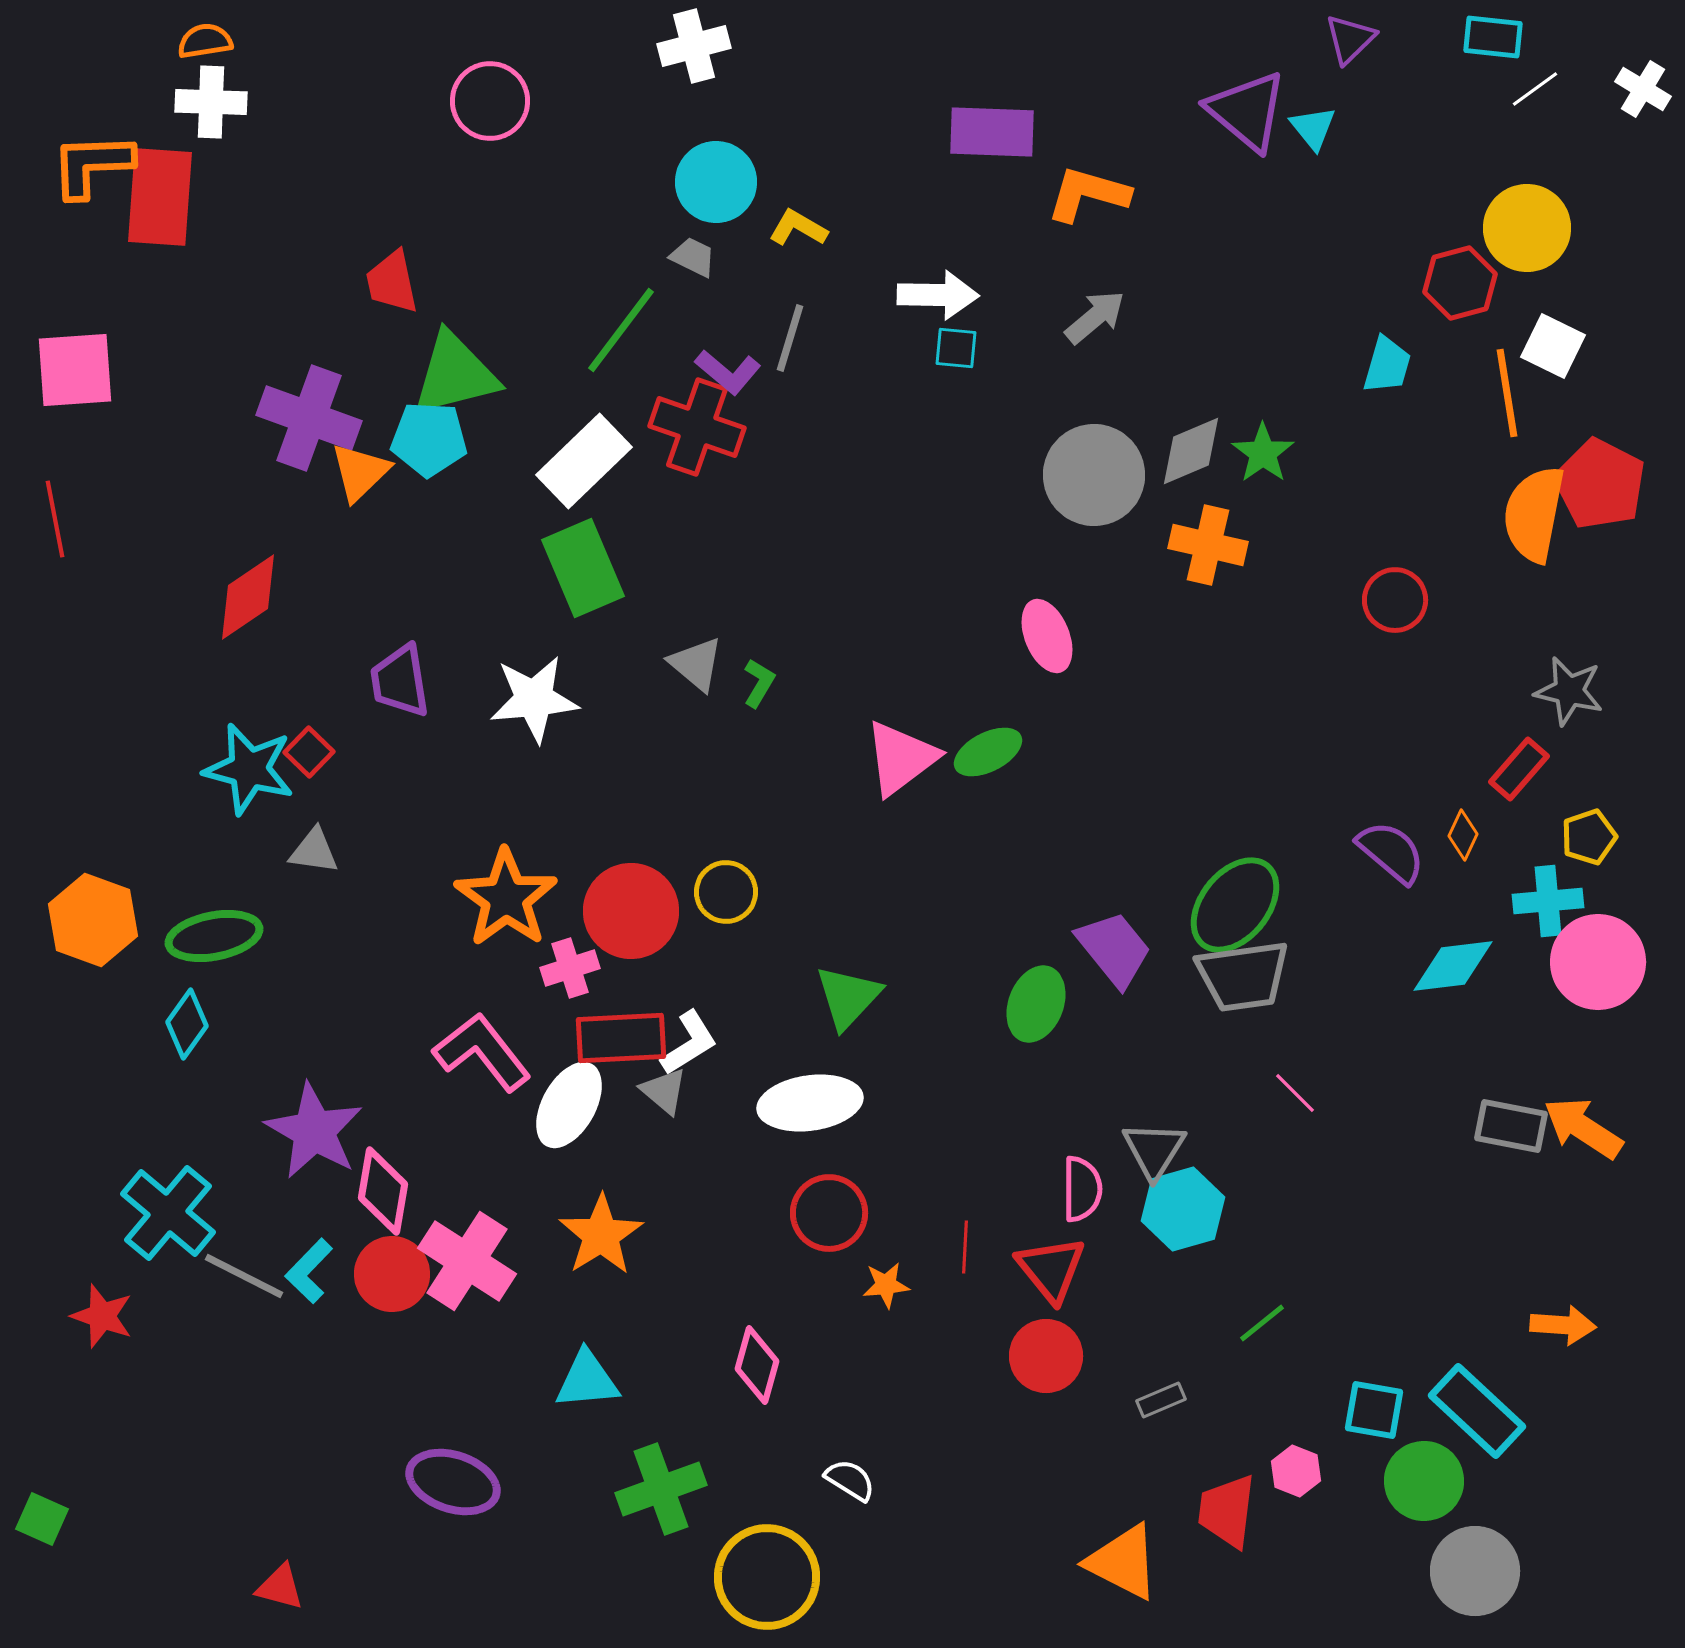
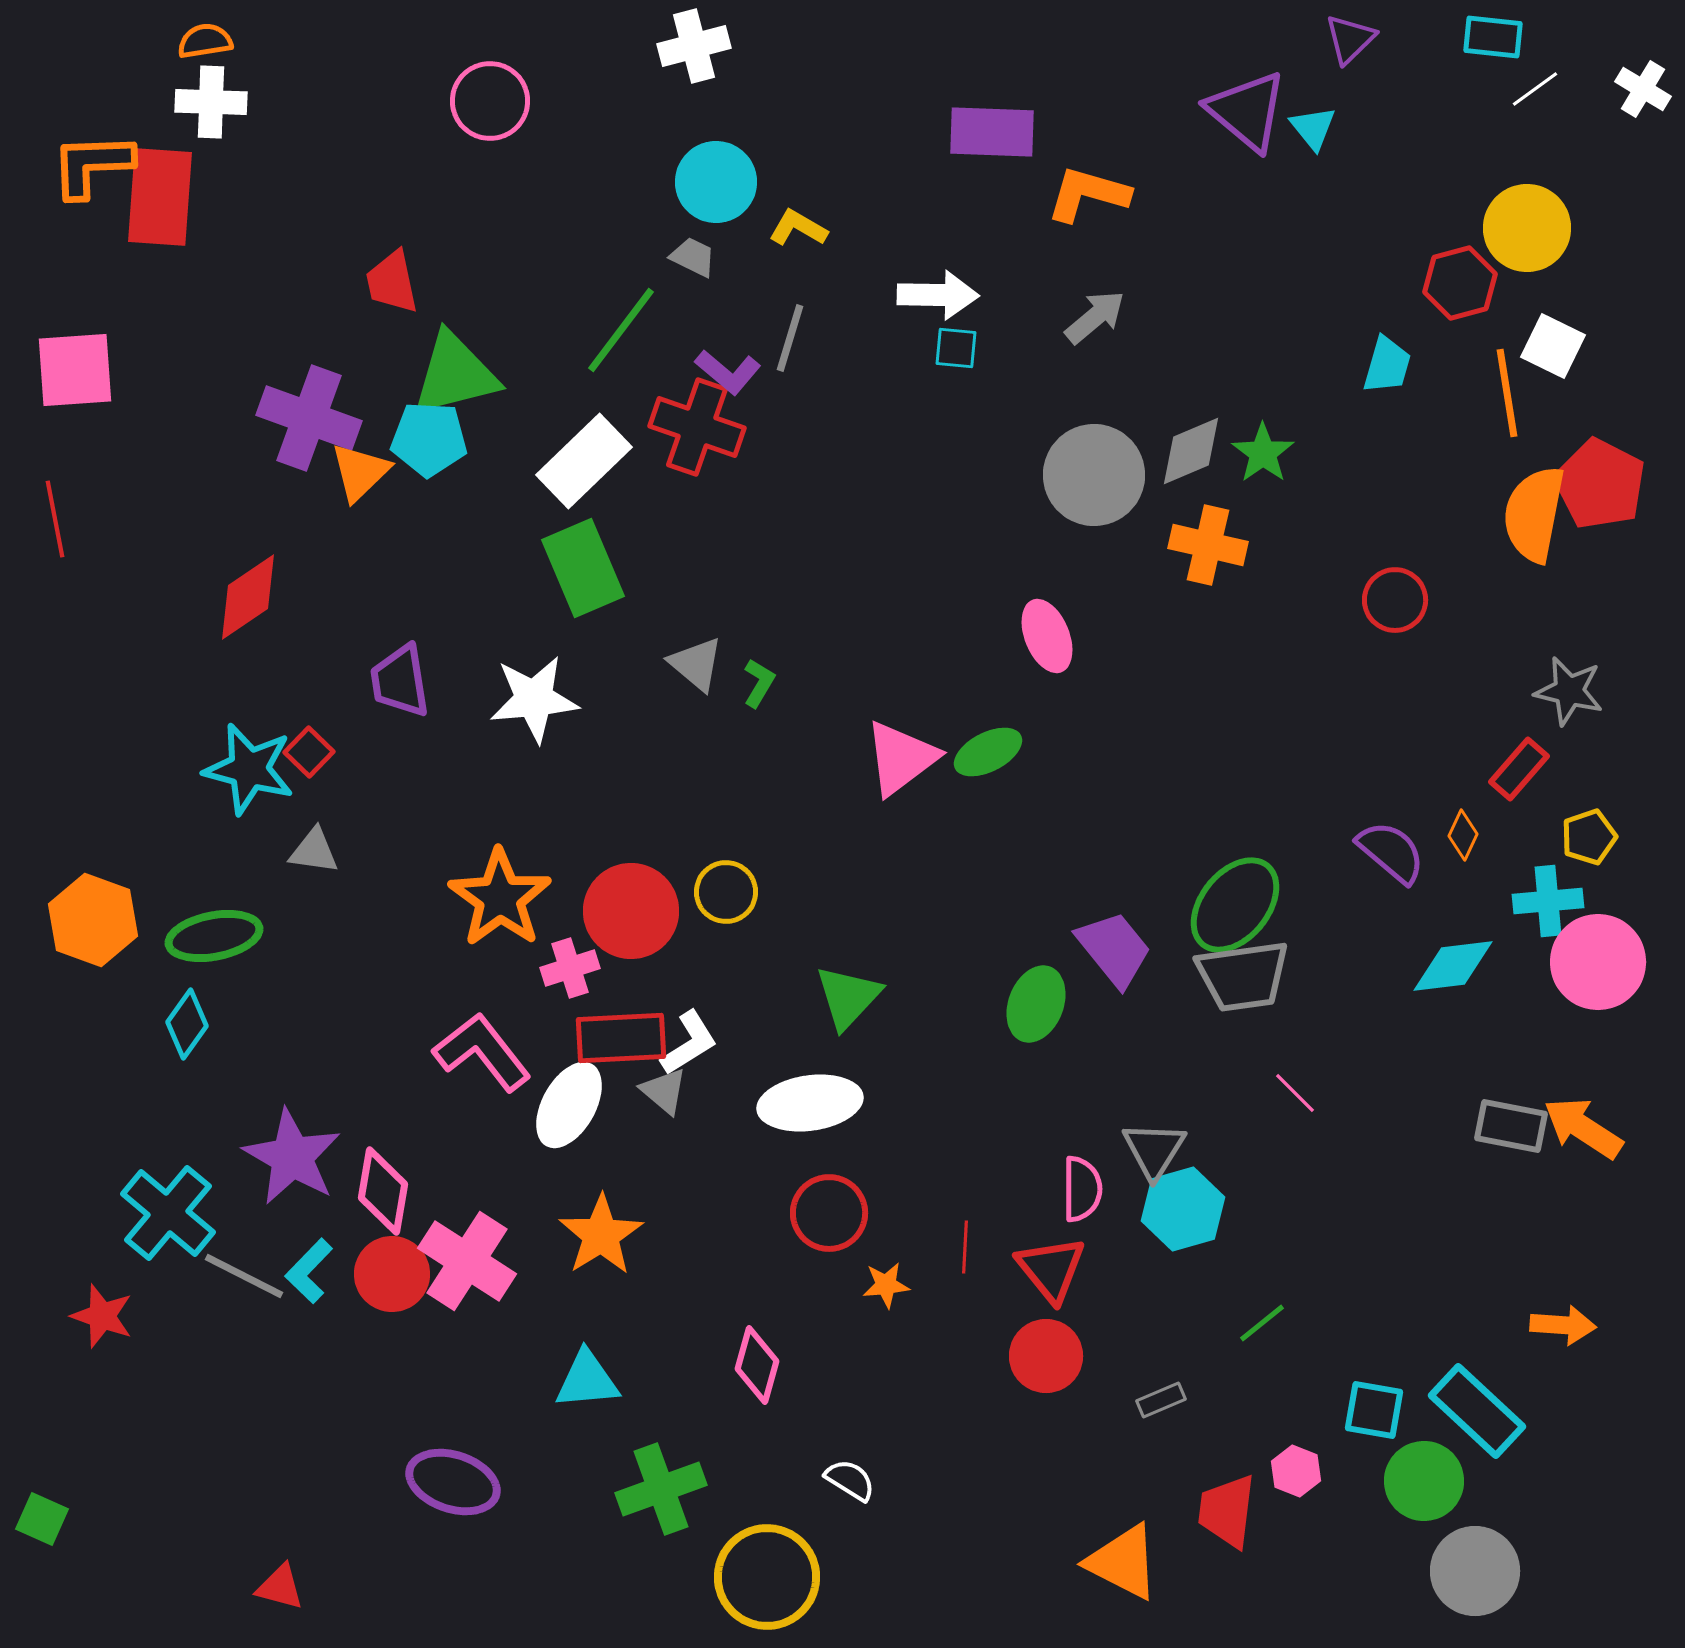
orange star at (506, 898): moved 6 px left
purple star at (314, 1131): moved 22 px left, 26 px down
